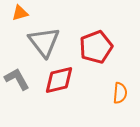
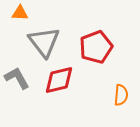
orange triangle: rotated 18 degrees clockwise
gray L-shape: moved 1 px up
orange semicircle: moved 1 px right, 2 px down
